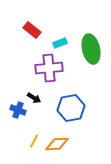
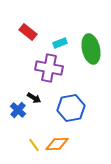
red rectangle: moved 4 px left, 2 px down
purple cross: rotated 16 degrees clockwise
blue cross: rotated 21 degrees clockwise
yellow line: moved 4 px down; rotated 64 degrees counterclockwise
